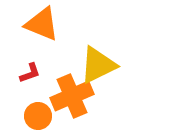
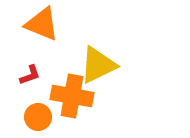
red L-shape: moved 2 px down
orange cross: rotated 33 degrees clockwise
orange circle: moved 1 px down
